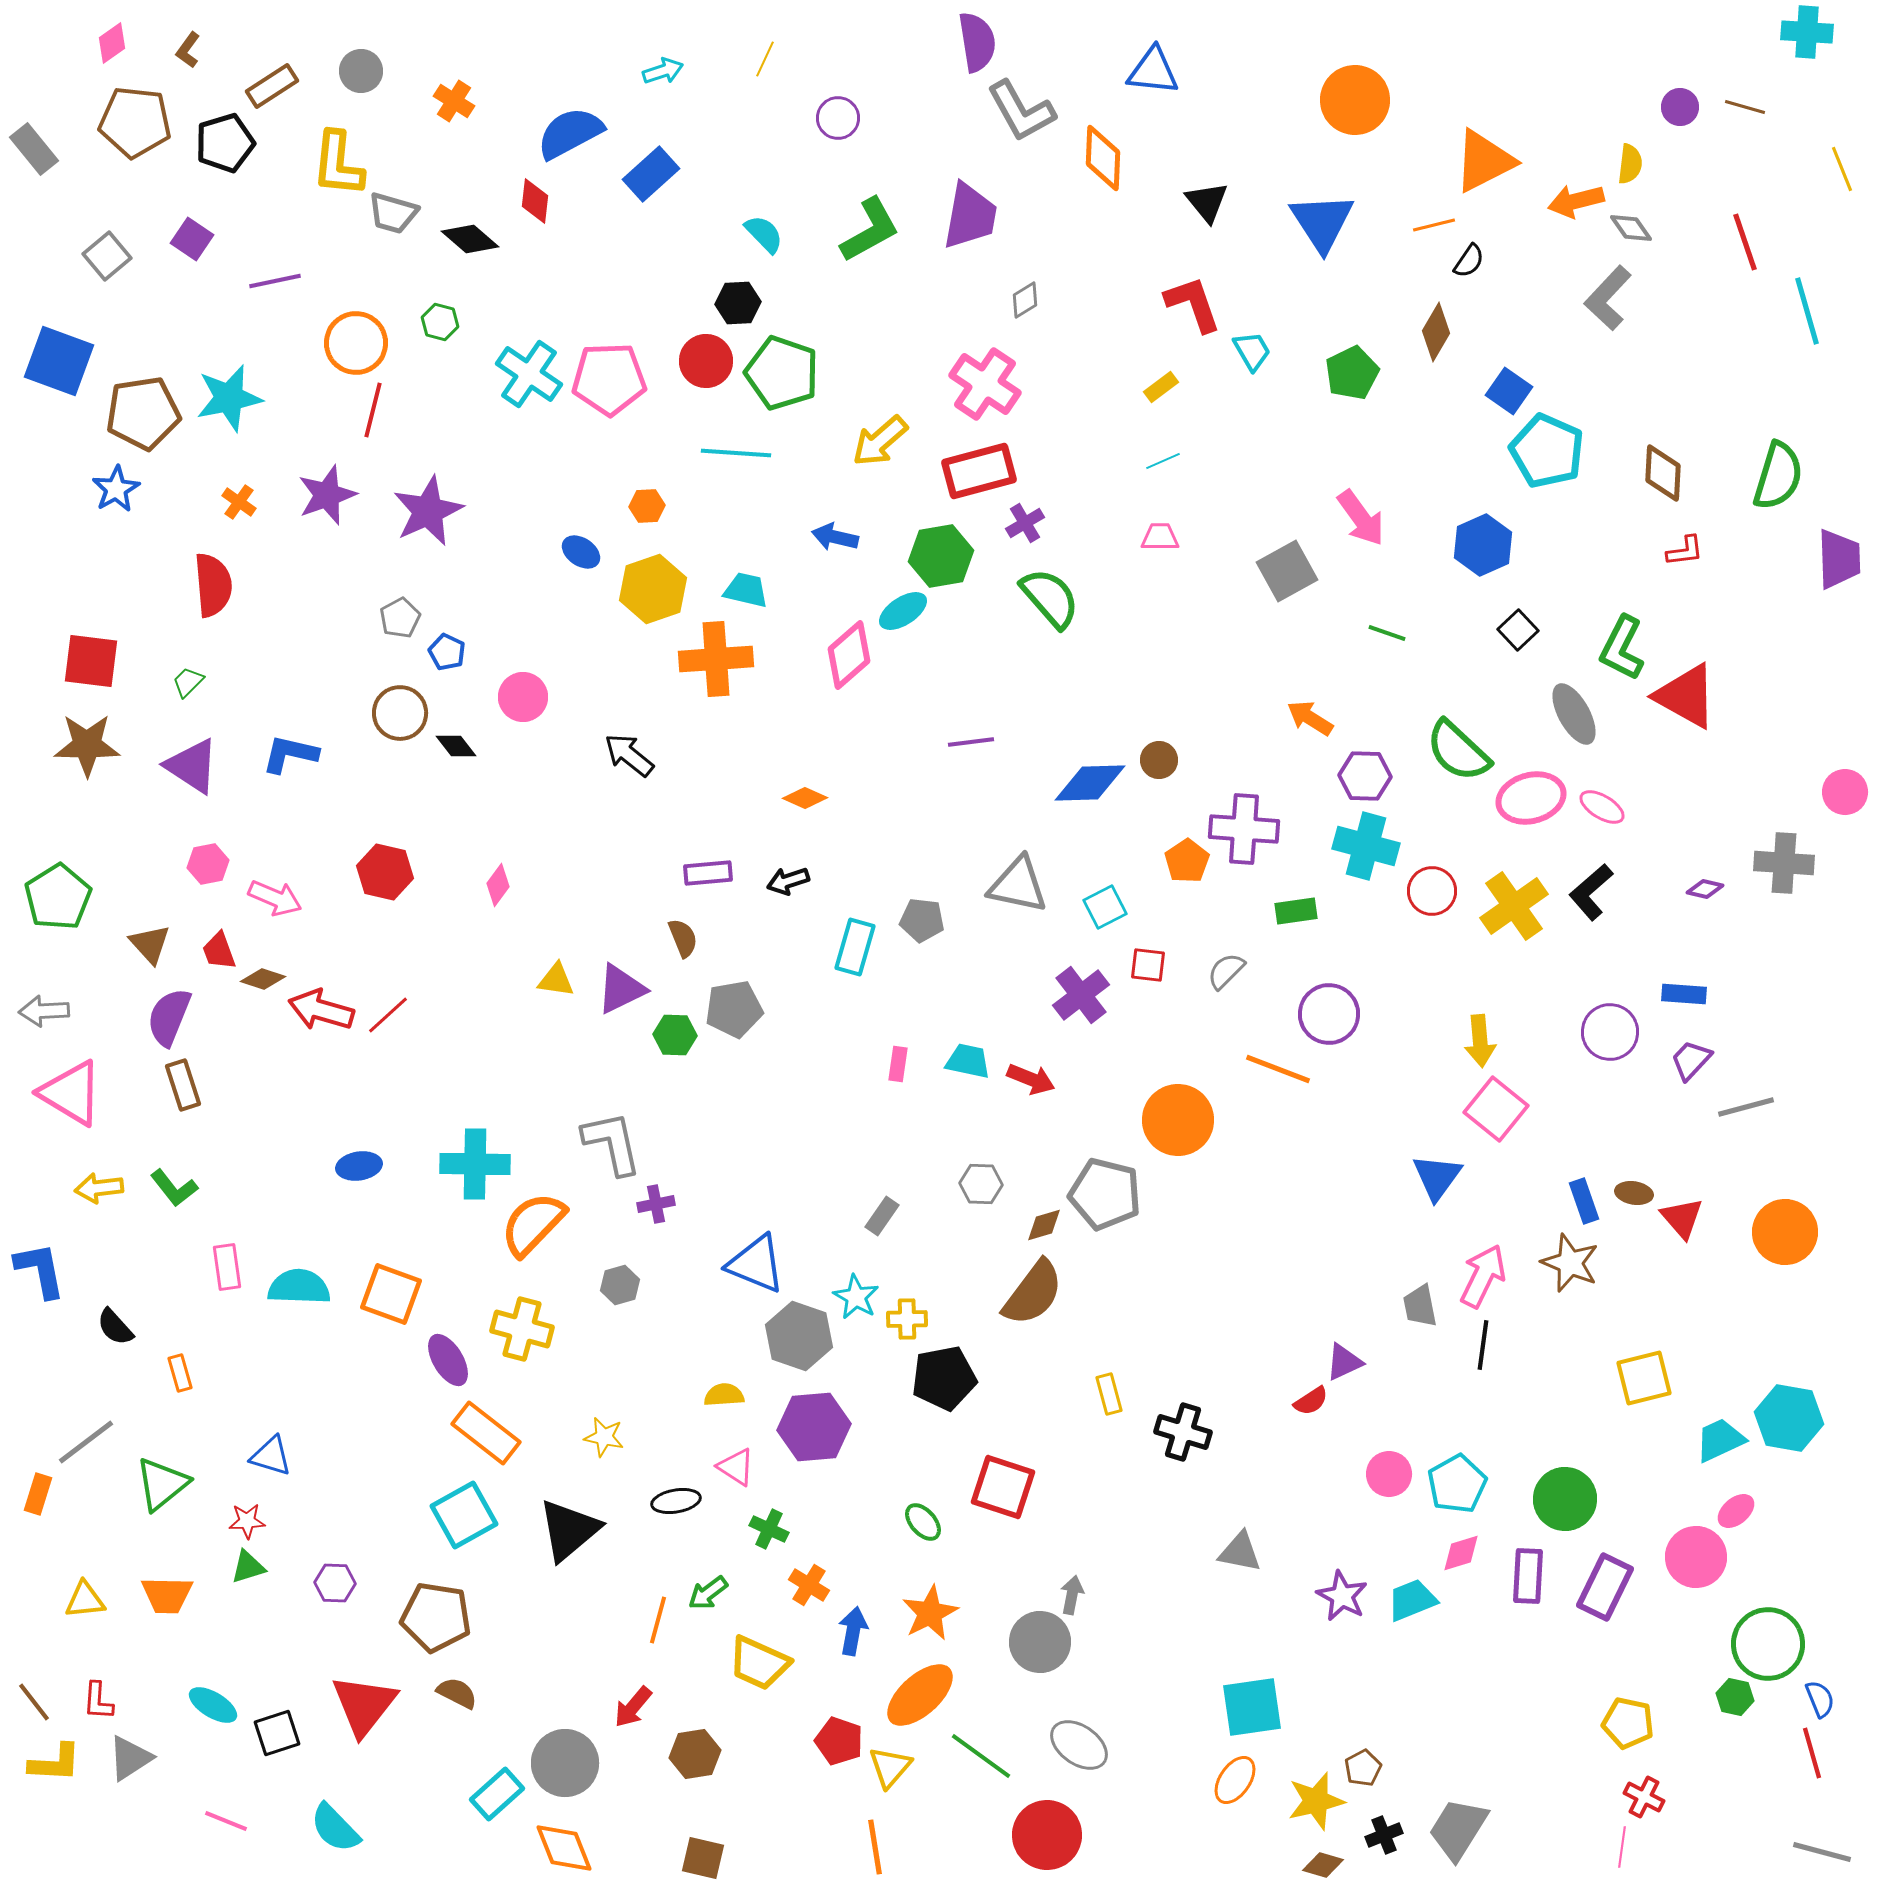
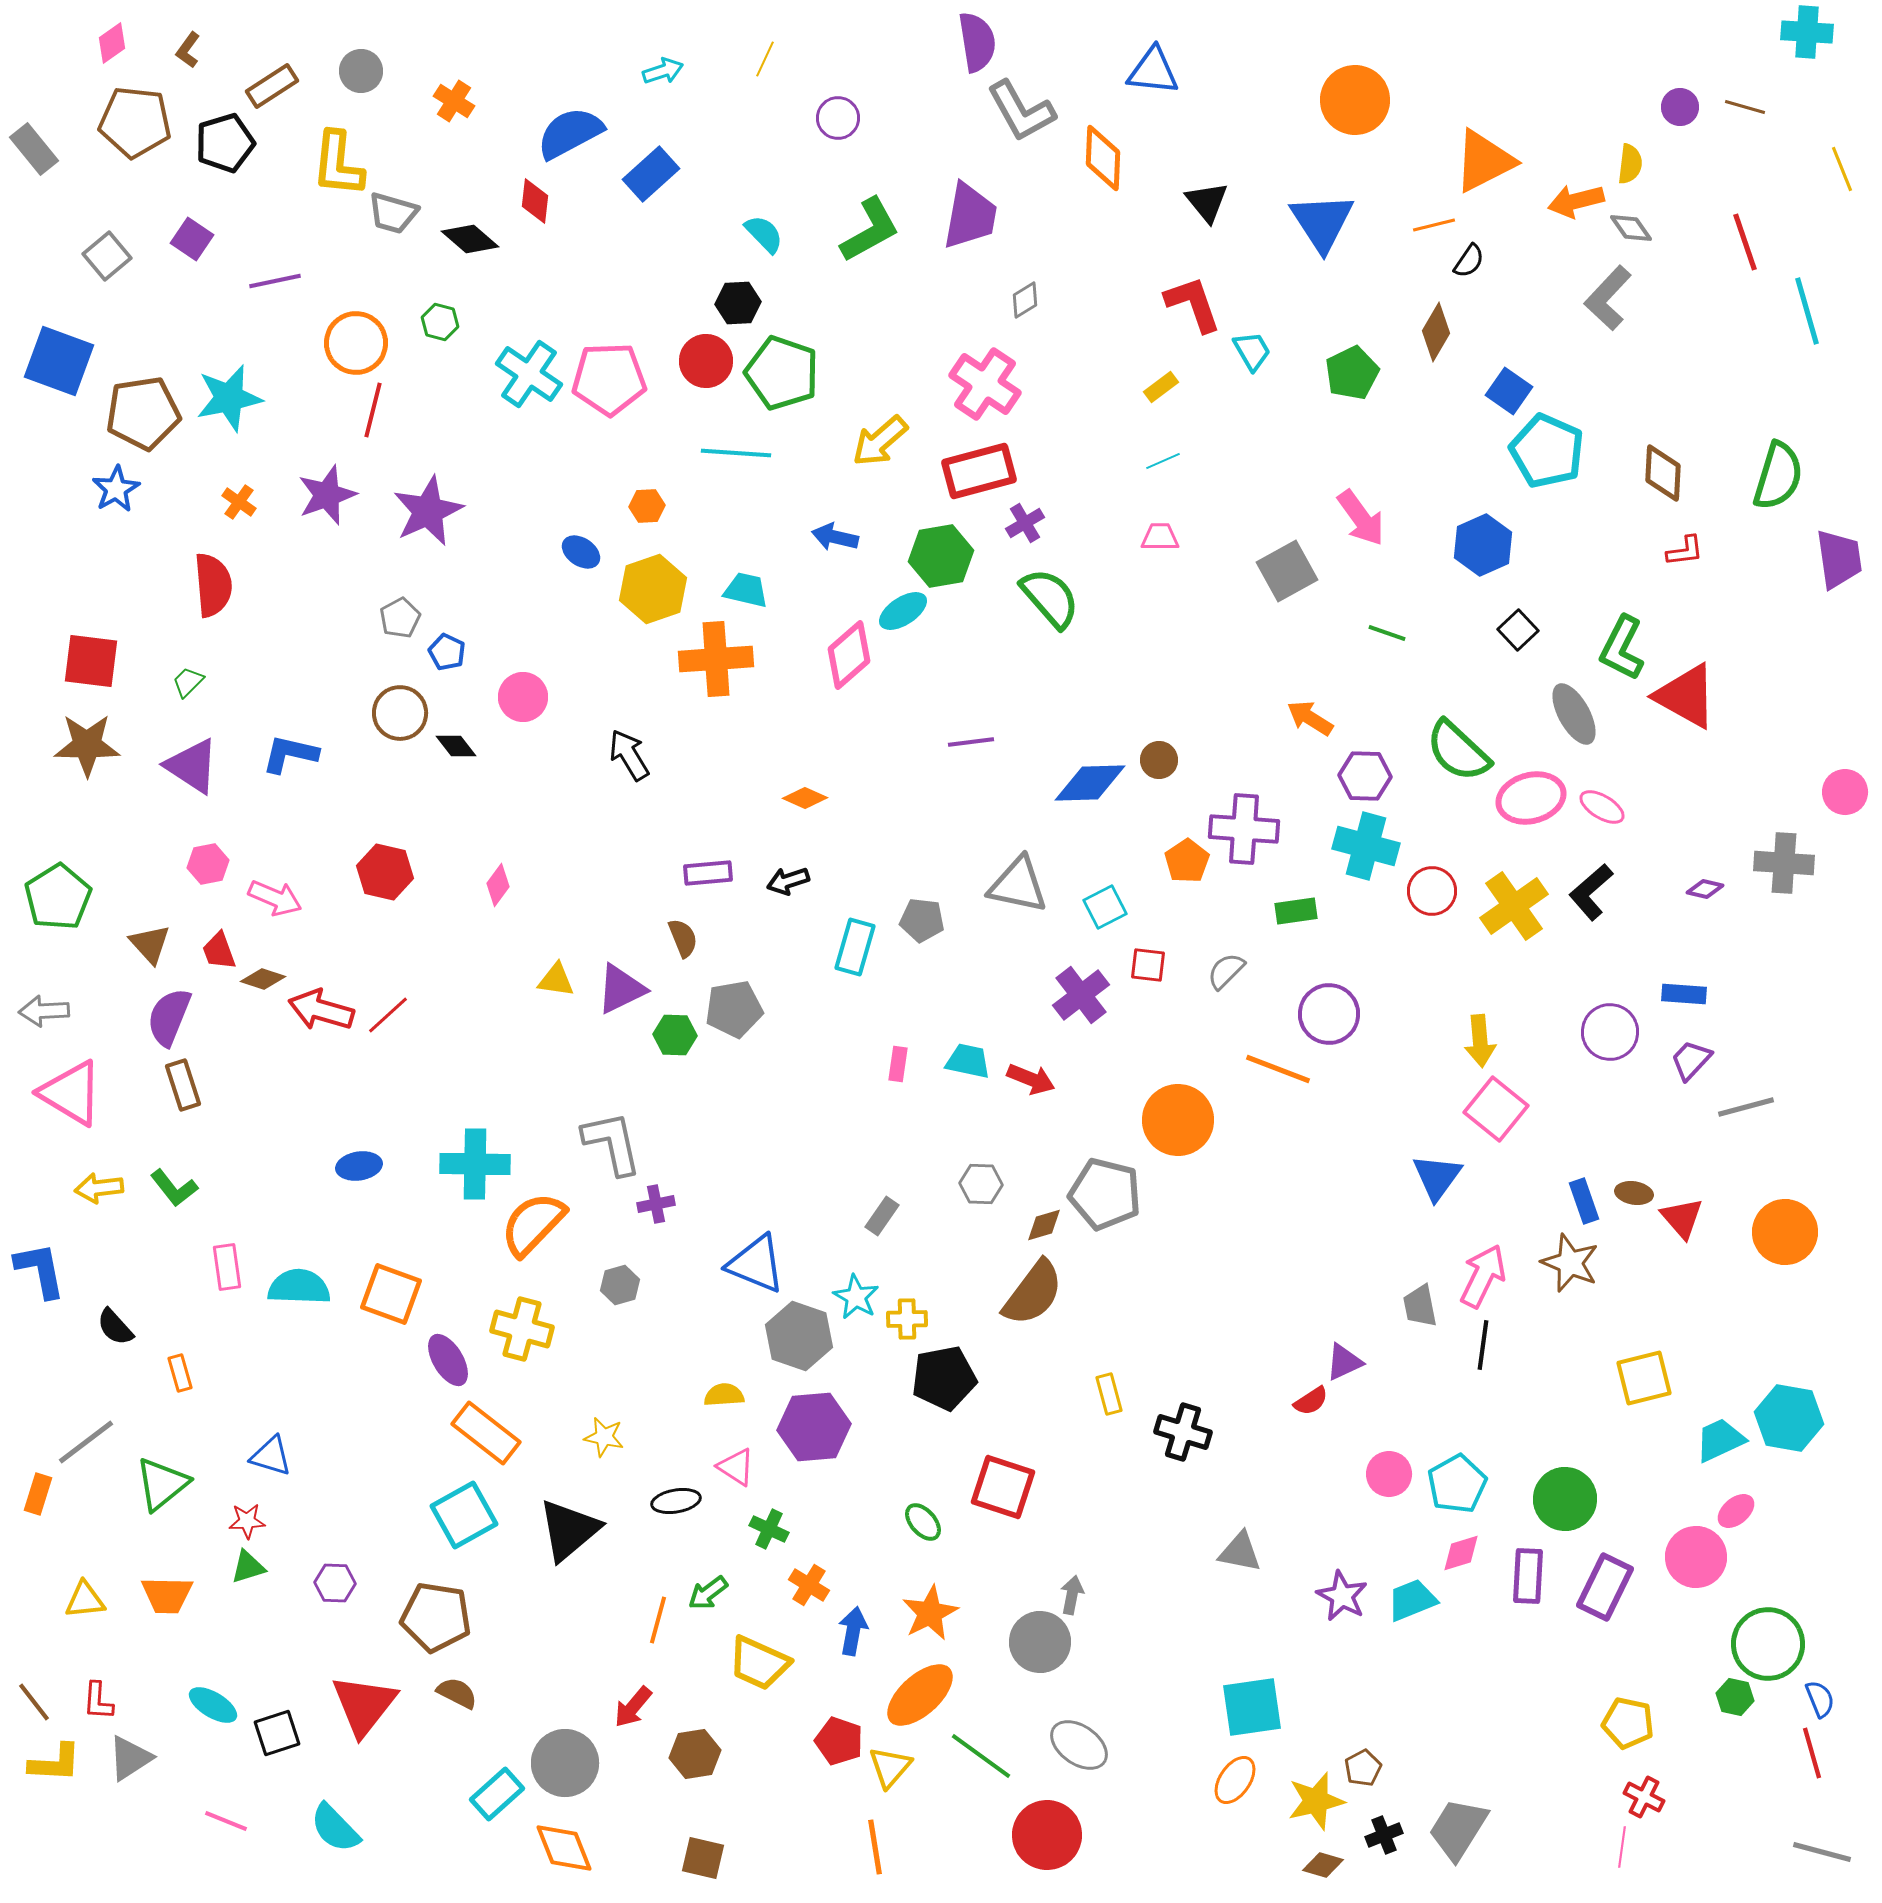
purple trapezoid at (1839, 559): rotated 6 degrees counterclockwise
black arrow at (629, 755): rotated 20 degrees clockwise
